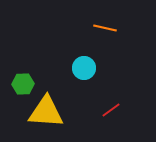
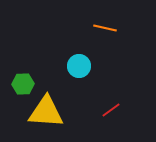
cyan circle: moved 5 px left, 2 px up
